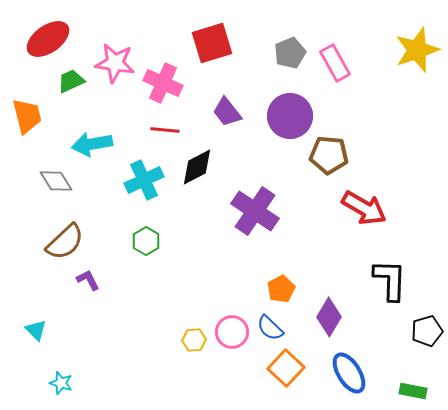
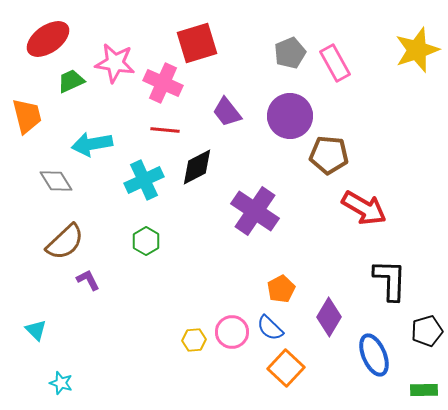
red square: moved 15 px left
blue ellipse: moved 25 px right, 18 px up; rotated 9 degrees clockwise
green rectangle: moved 11 px right, 1 px up; rotated 12 degrees counterclockwise
